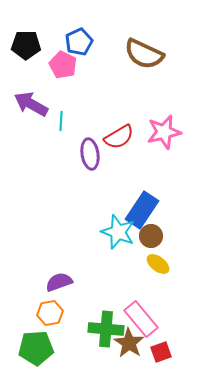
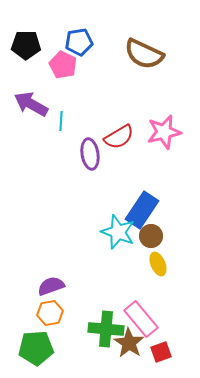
blue pentagon: rotated 16 degrees clockwise
yellow ellipse: rotated 30 degrees clockwise
purple semicircle: moved 8 px left, 4 px down
